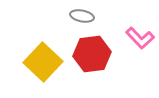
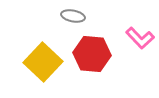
gray ellipse: moved 9 px left
red hexagon: rotated 12 degrees clockwise
